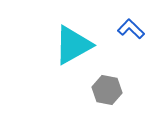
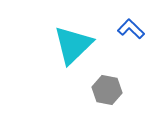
cyan triangle: rotated 15 degrees counterclockwise
